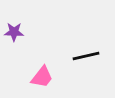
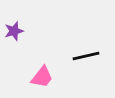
purple star: moved 1 px up; rotated 18 degrees counterclockwise
